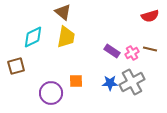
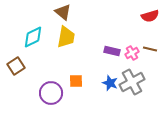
purple rectangle: rotated 21 degrees counterclockwise
brown square: rotated 18 degrees counterclockwise
blue star: rotated 21 degrees clockwise
